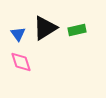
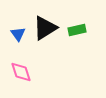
pink diamond: moved 10 px down
